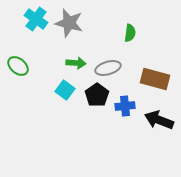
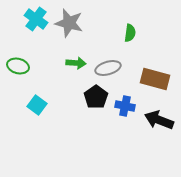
green ellipse: rotated 25 degrees counterclockwise
cyan square: moved 28 px left, 15 px down
black pentagon: moved 1 px left, 2 px down
blue cross: rotated 18 degrees clockwise
